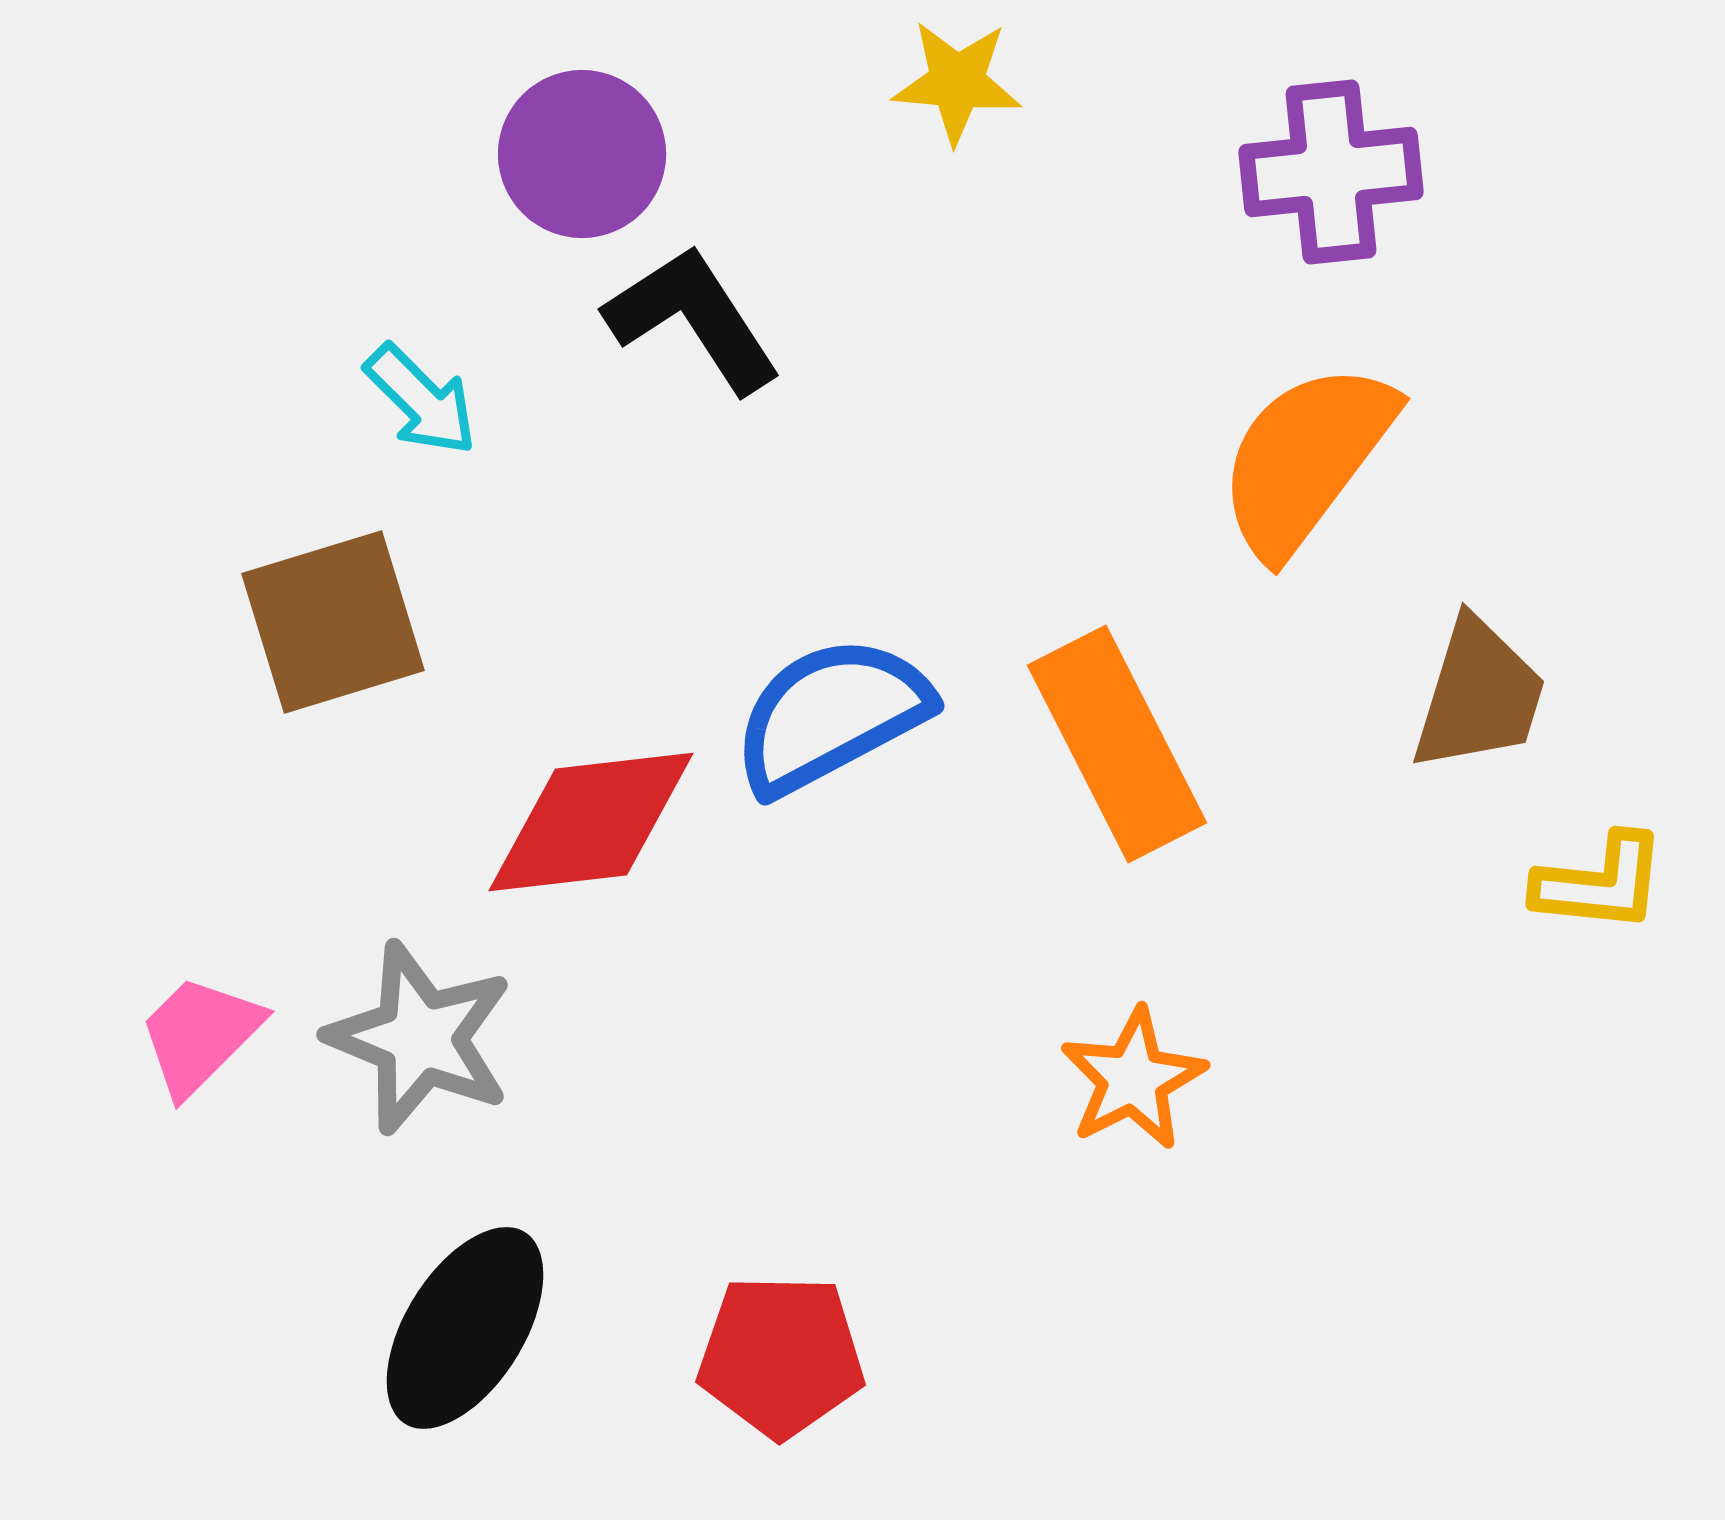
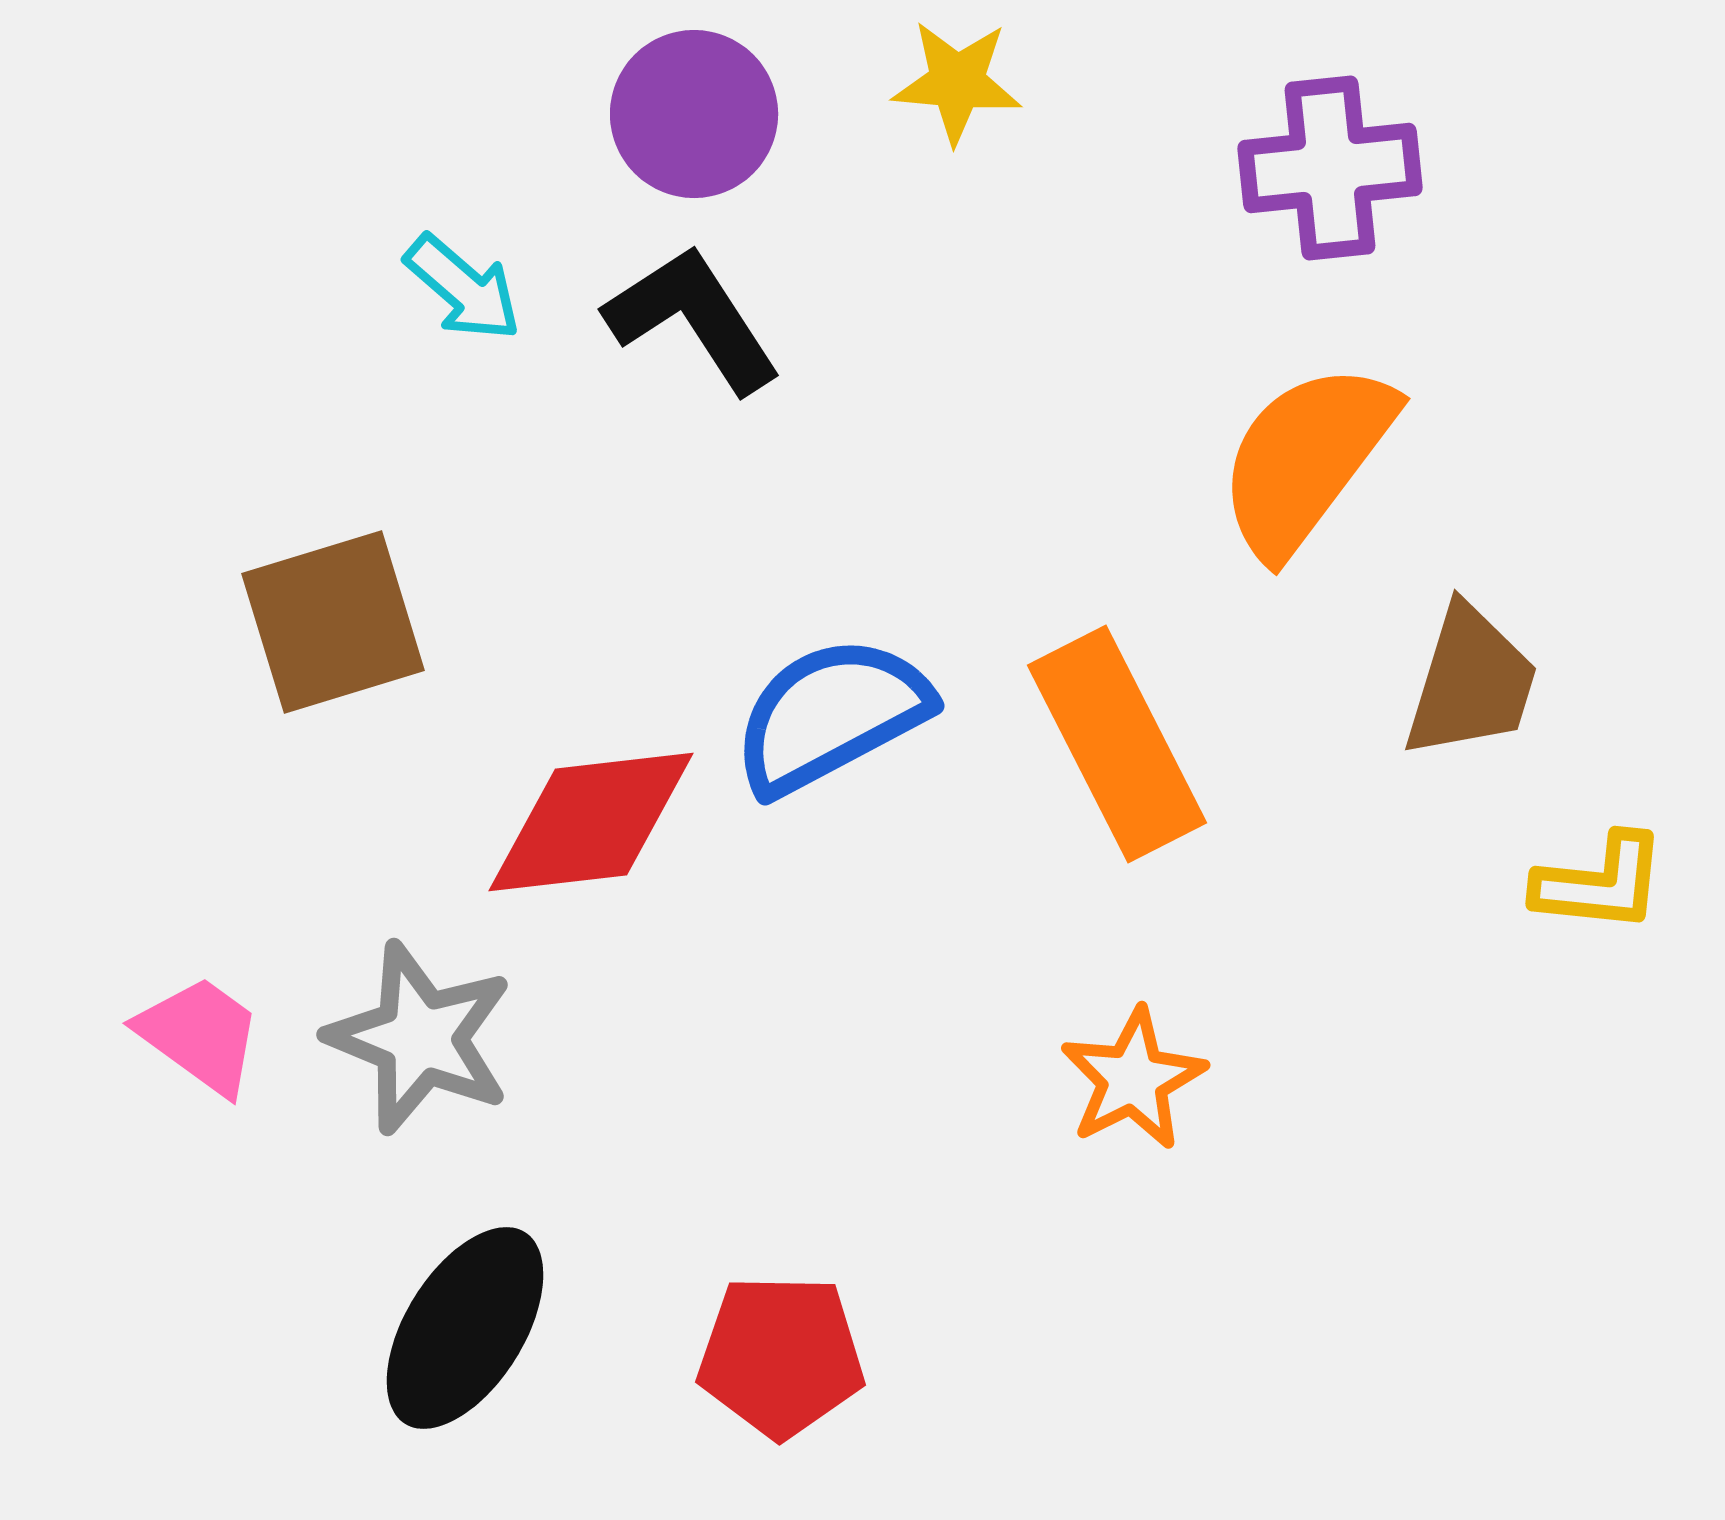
purple circle: moved 112 px right, 40 px up
purple cross: moved 1 px left, 4 px up
cyan arrow: moved 42 px right, 112 px up; rotated 4 degrees counterclockwise
brown trapezoid: moved 8 px left, 13 px up
pink trapezoid: rotated 81 degrees clockwise
